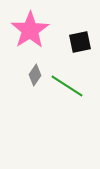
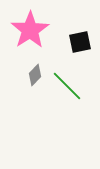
gray diamond: rotated 10 degrees clockwise
green line: rotated 12 degrees clockwise
